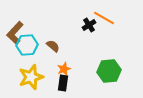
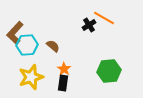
orange star: rotated 16 degrees counterclockwise
